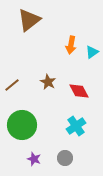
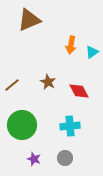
brown triangle: rotated 15 degrees clockwise
cyan cross: moved 6 px left; rotated 30 degrees clockwise
